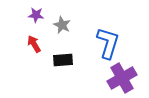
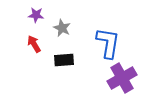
gray star: moved 3 px down
blue L-shape: rotated 8 degrees counterclockwise
black rectangle: moved 1 px right
